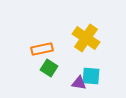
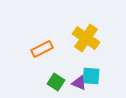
orange rectangle: rotated 15 degrees counterclockwise
green square: moved 7 px right, 14 px down
purple triangle: rotated 14 degrees clockwise
